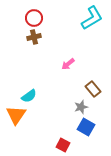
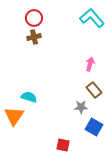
cyan L-shape: rotated 100 degrees counterclockwise
pink arrow: moved 22 px right; rotated 144 degrees clockwise
brown rectangle: moved 1 px right, 1 px down
cyan semicircle: moved 1 px down; rotated 126 degrees counterclockwise
gray star: rotated 16 degrees clockwise
orange triangle: moved 2 px left, 1 px down
blue square: moved 8 px right
red square: rotated 16 degrees counterclockwise
